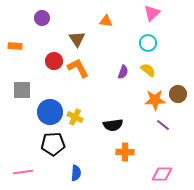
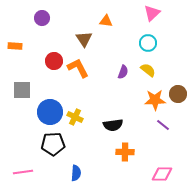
brown triangle: moved 7 px right
